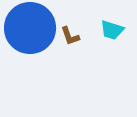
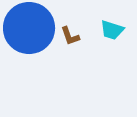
blue circle: moved 1 px left
